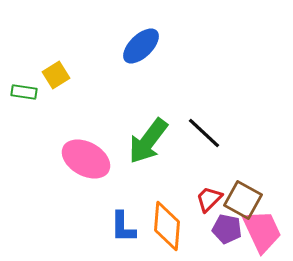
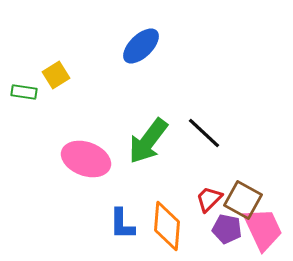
pink ellipse: rotated 9 degrees counterclockwise
blue L-shape: moved 1 px left, 3 px up
pink trapezoid: moved 1 px right, 2 px up
